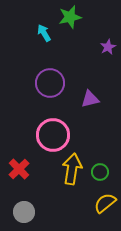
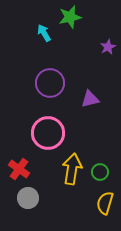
pink circle: moved 5 px left, 2 px up
red cross: rotated 10 degrees counterclockwise
yellow semicircle: rotated 35 degrees counterclockwise
gray circle: moved 4 px right, 14 px up
